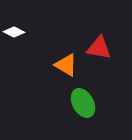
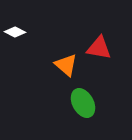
white diamond: moved 1 px right
orange triangle: rotated 10 degrees clockwise
